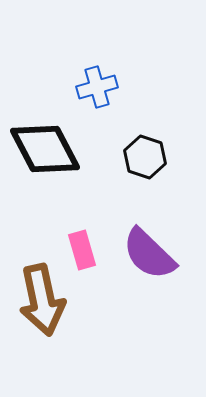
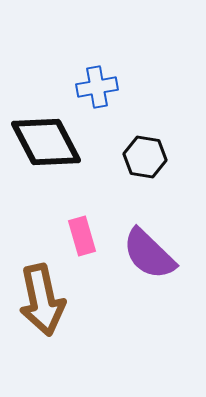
blue cross: rotated 6 degrees clockwise
black diamond: moved 1 px right, 7 px up
black hexagon: rotated 9 degrees counterclockwise
pink rectangle: moved 14 px up
